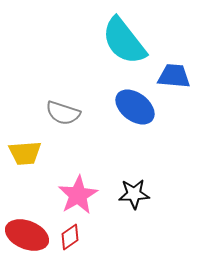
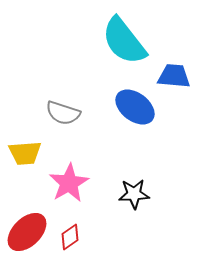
pink star: moved 9 px left, 12 px up
red ellipse: moved 3 px up; rotated 66 degrees counterclockwise
